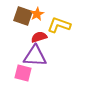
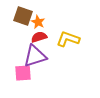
orange star: moved 1 px right, 8 px down; rotated 16 degrees counterclockwise
yellow L-shape: moved 9 px right, 14 px down
purple triangle: rotated 20 degrees counterclockwise
pink square: rotated 18 degrees counterclockwise
